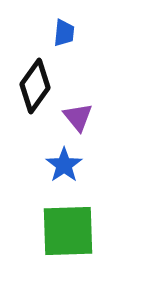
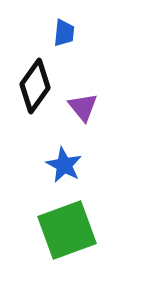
purple triangle: moved 5 px right, 10 px up
blue star: rotated 9 degrees counterclockwise
green square: moved 1 px left, 1 px up; rotated 18 degrees counterclockwise
